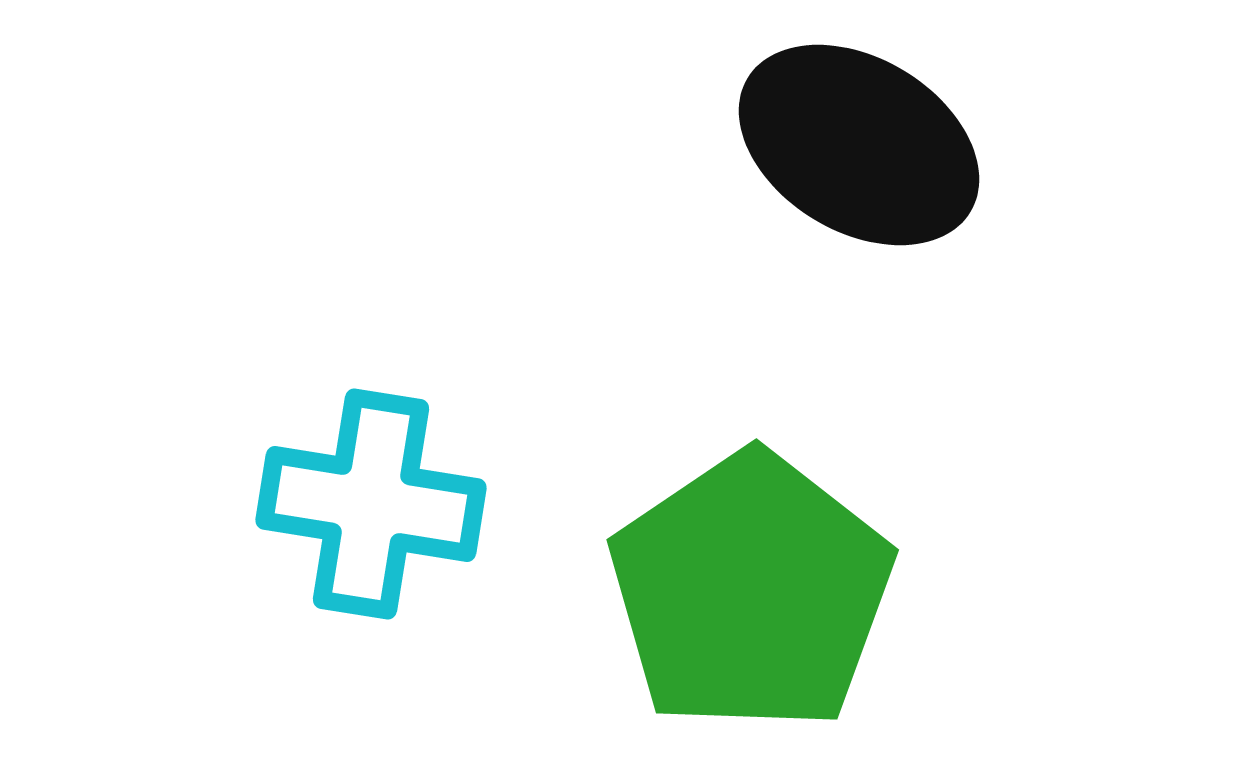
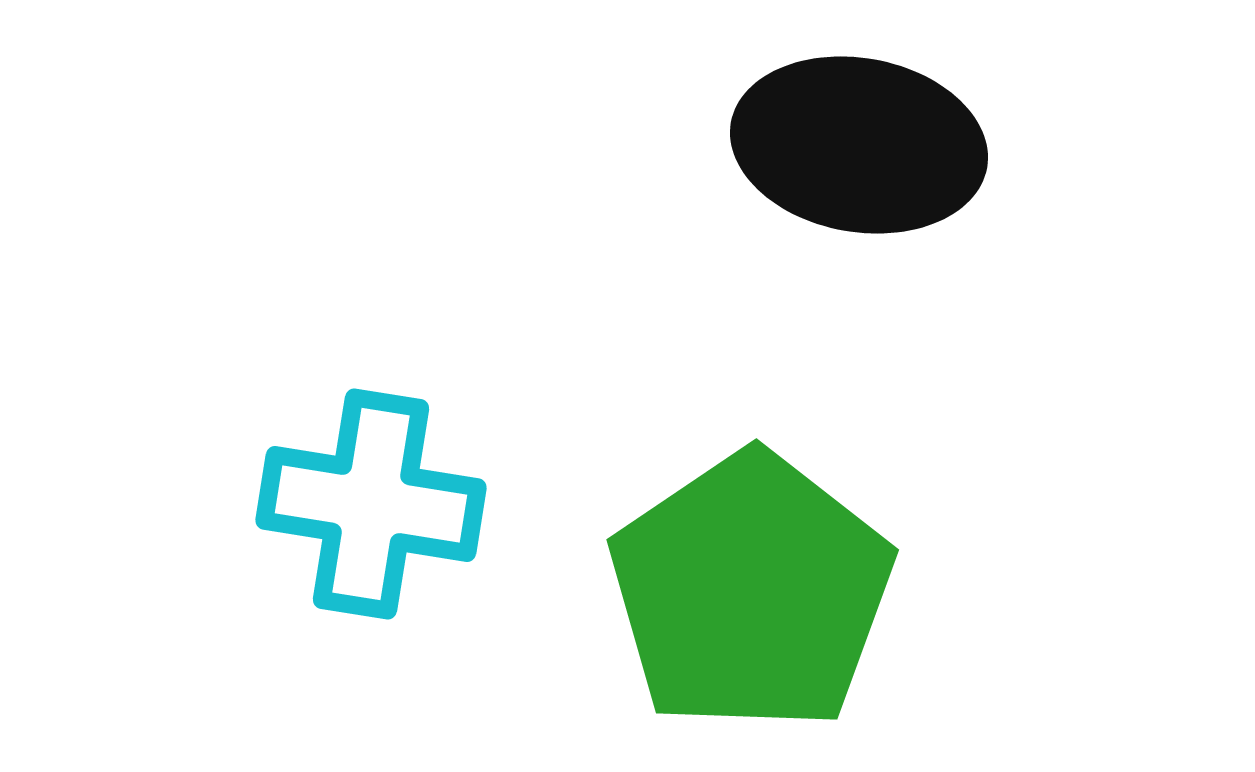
black ellipse: rotated 21 degrees counterclockwise
